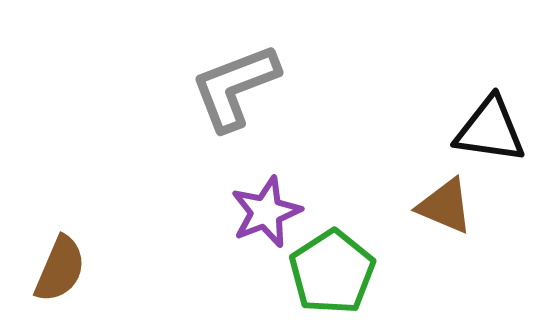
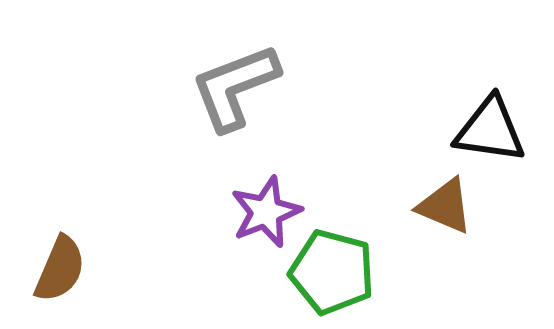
green pentagon: rotated 24 degrees counterclockwise
